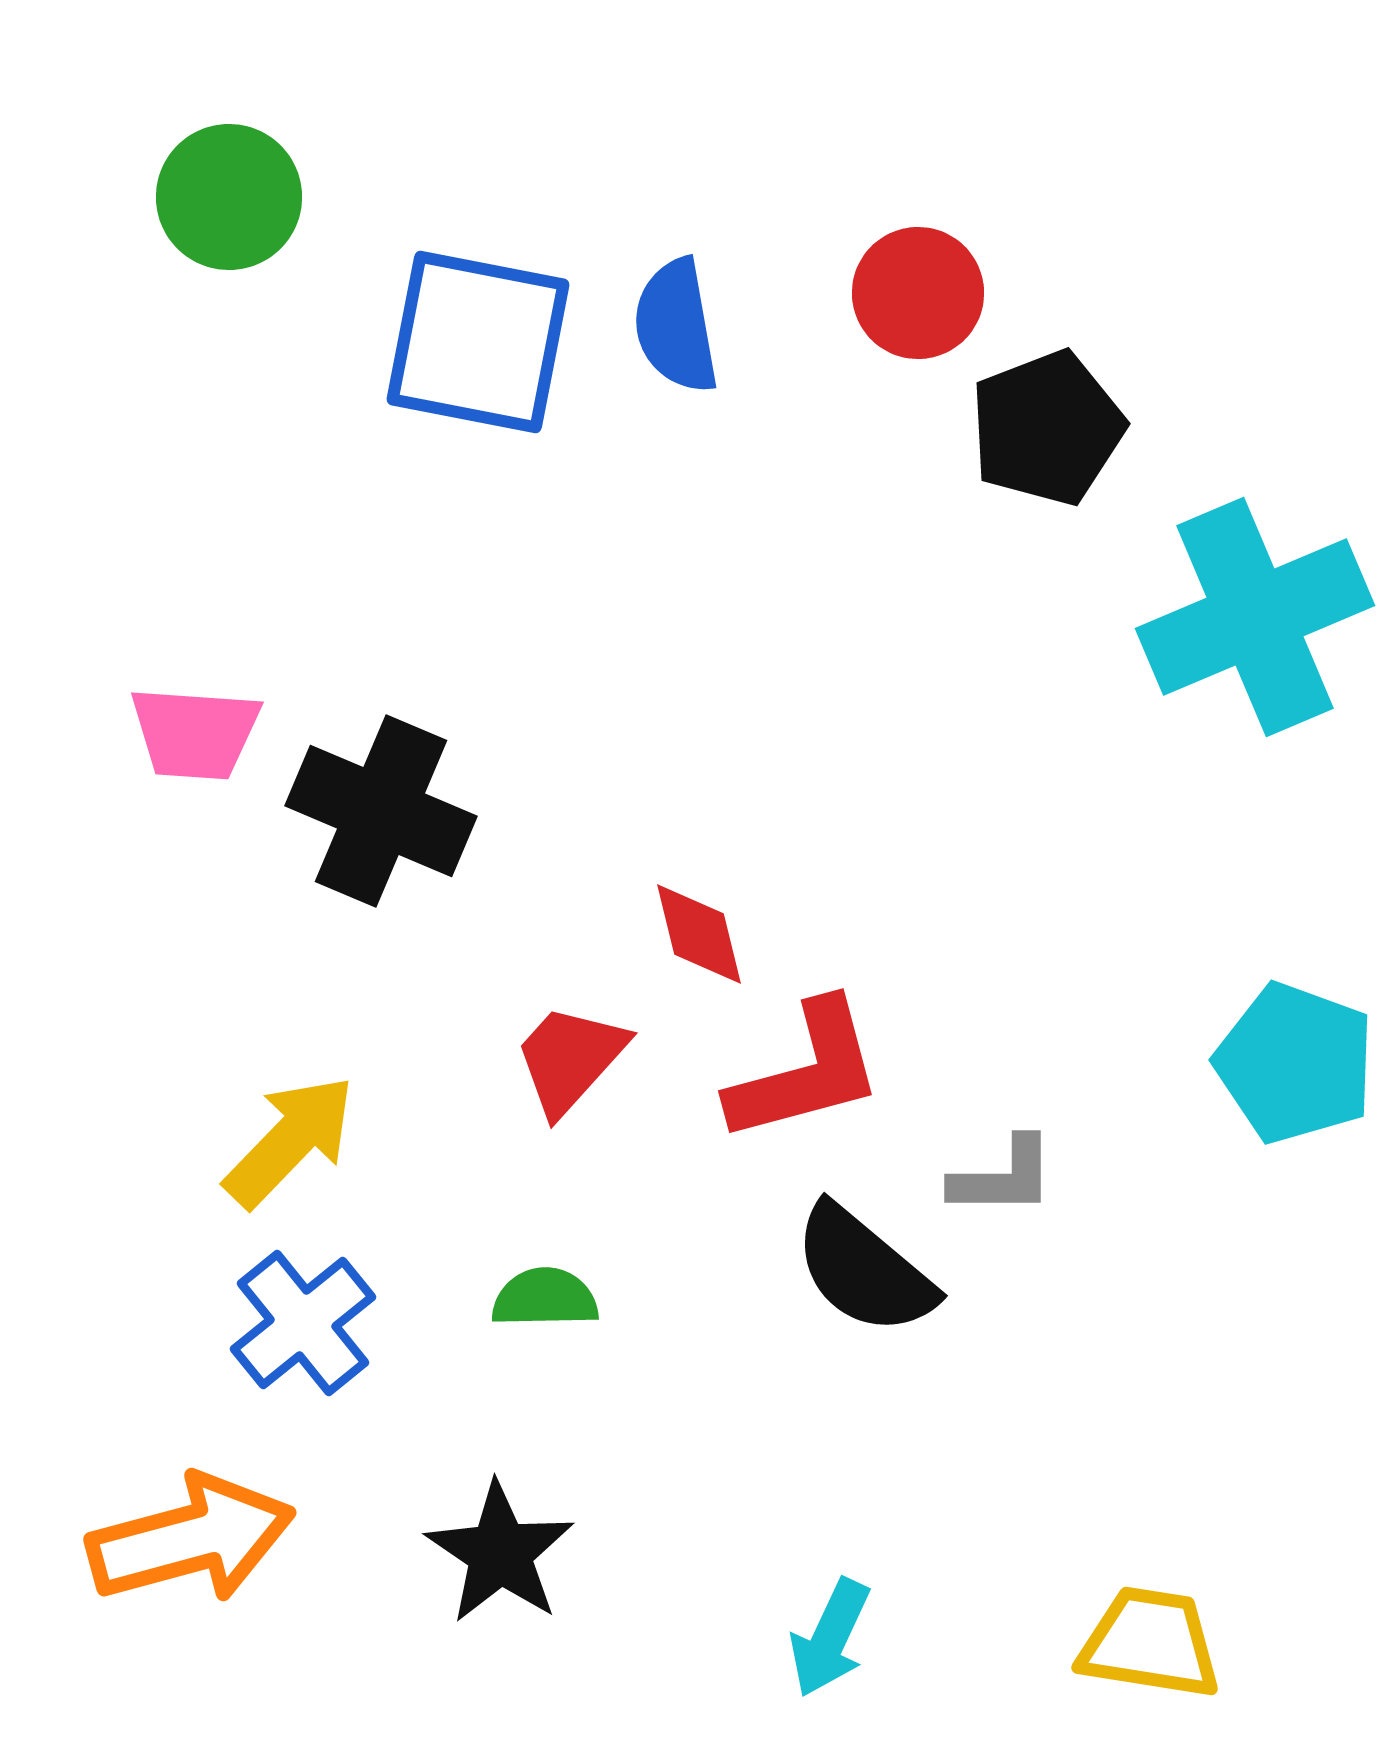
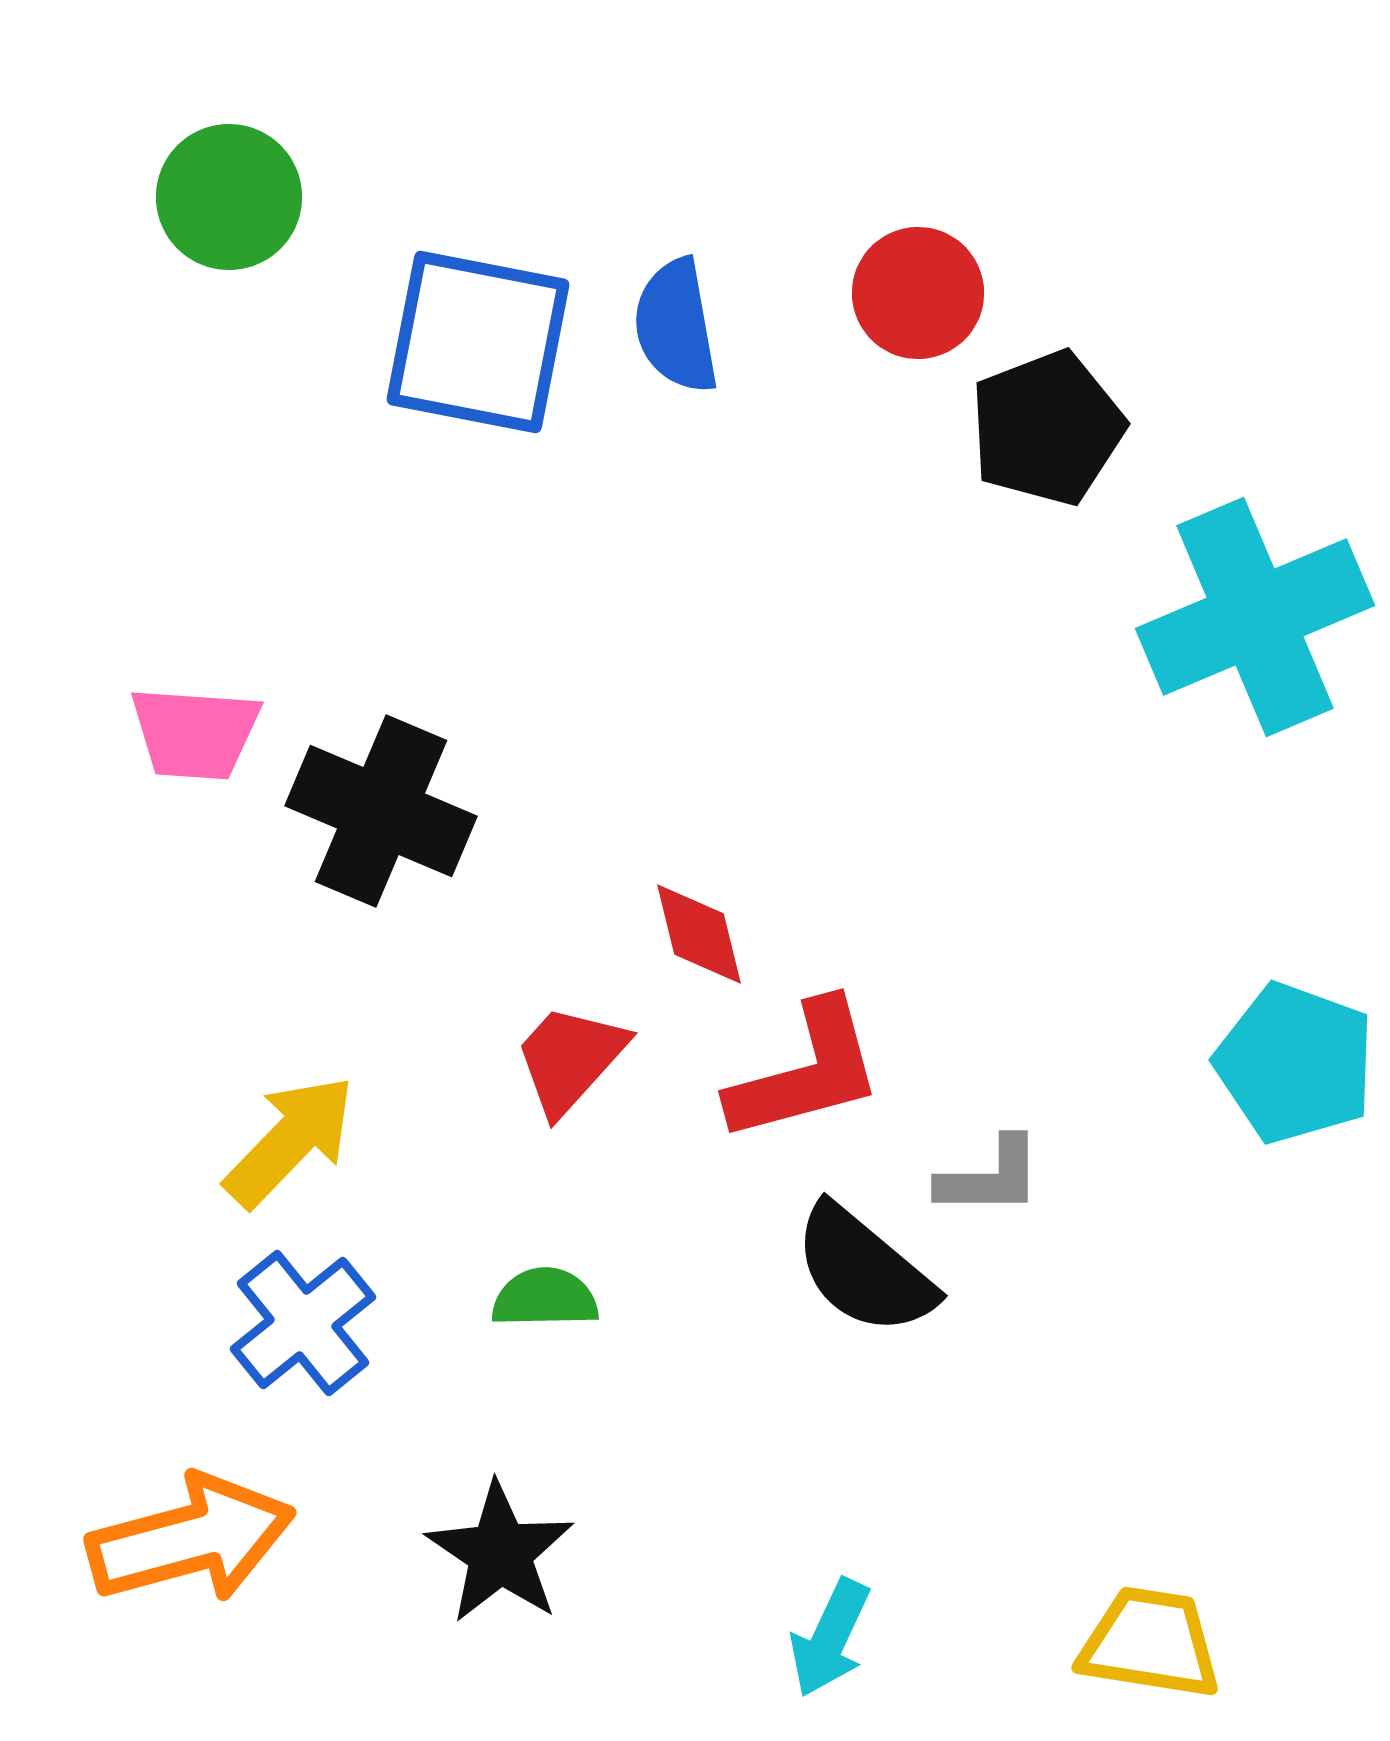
gray L-shape: moved 13 px left
